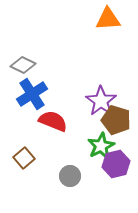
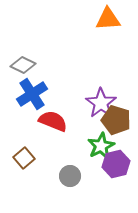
purple star: moved 2 px down
